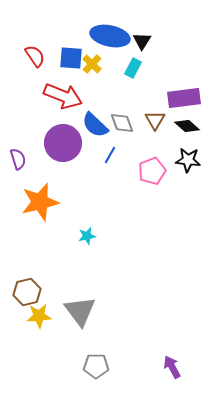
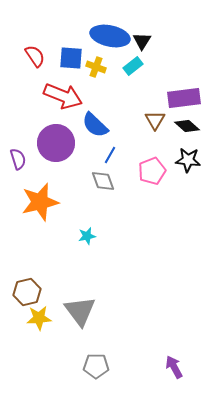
yellow cross: moved 4 px right, 3 px down; rotated 24 degrees counterclockwise
cyan rectangle: moved 2 px up; rotated 24 degrees clockwise
gray diamond: moved 19 px left, 58 px down
purple circle: moved 7 px left
yellow star: moved 2 px down
purple arrow: moved 2 px right
